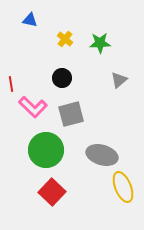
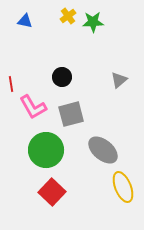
blue triangle: moved 5 px left, 1 px down
yellow cross: moved 3 px right, 23 px up; rotated 14 degrees clockwise
green star: moved 7 px left, 21 px up
black circle: moved 1 px up
pink L-shape: rotated 16 degrees clockwise
gray ellipse: moved 1 px right, 5 px up; rotated 24 degrees clockwise
